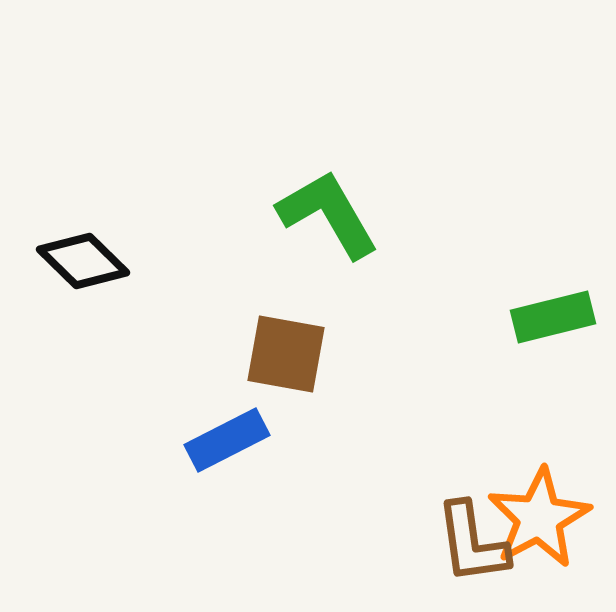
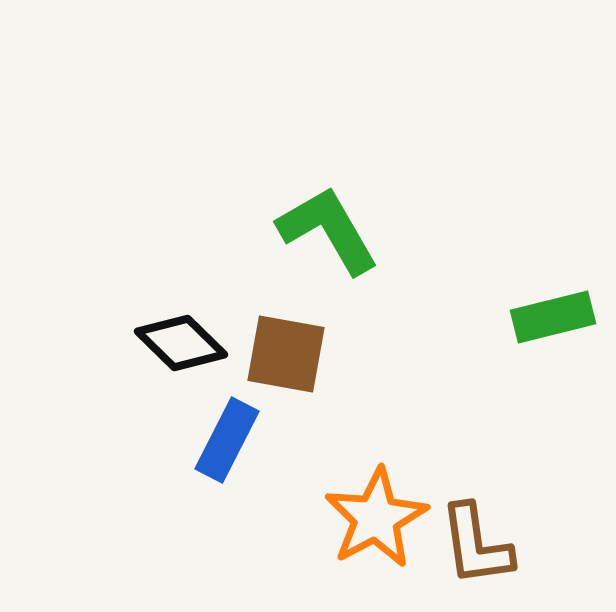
green L-shape: moved 16 px down
black diamond: moved 98 px right, 82 px down
blue rectangle: rotated 36 degrees counterclockwise
orange star: moved 163 px left
brown L-shape: moved 4 px right, 2 px down
